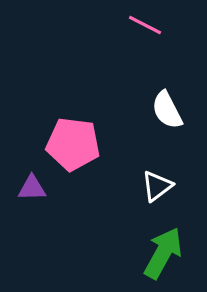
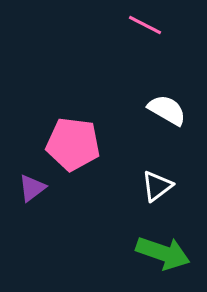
white semicircle: rotated 147 degrees clockwise
purple triangle: rotated 36 degrees counterclockwise
green arrow: rotated 80 degrees clockwise
